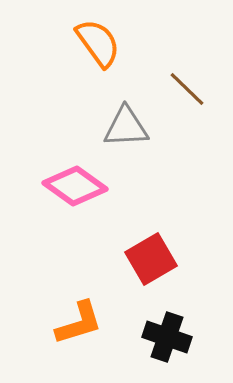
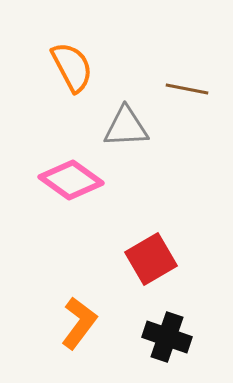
orange semicircle: moved 26 px left, 24 px down; rotated 8 degrees clockwise
brown line: rotated 33 degrees counterclockwise
pink diamond: moved 4 px left, 6 px up
orange L-shape: rotated 36 degrees counterclockwise
